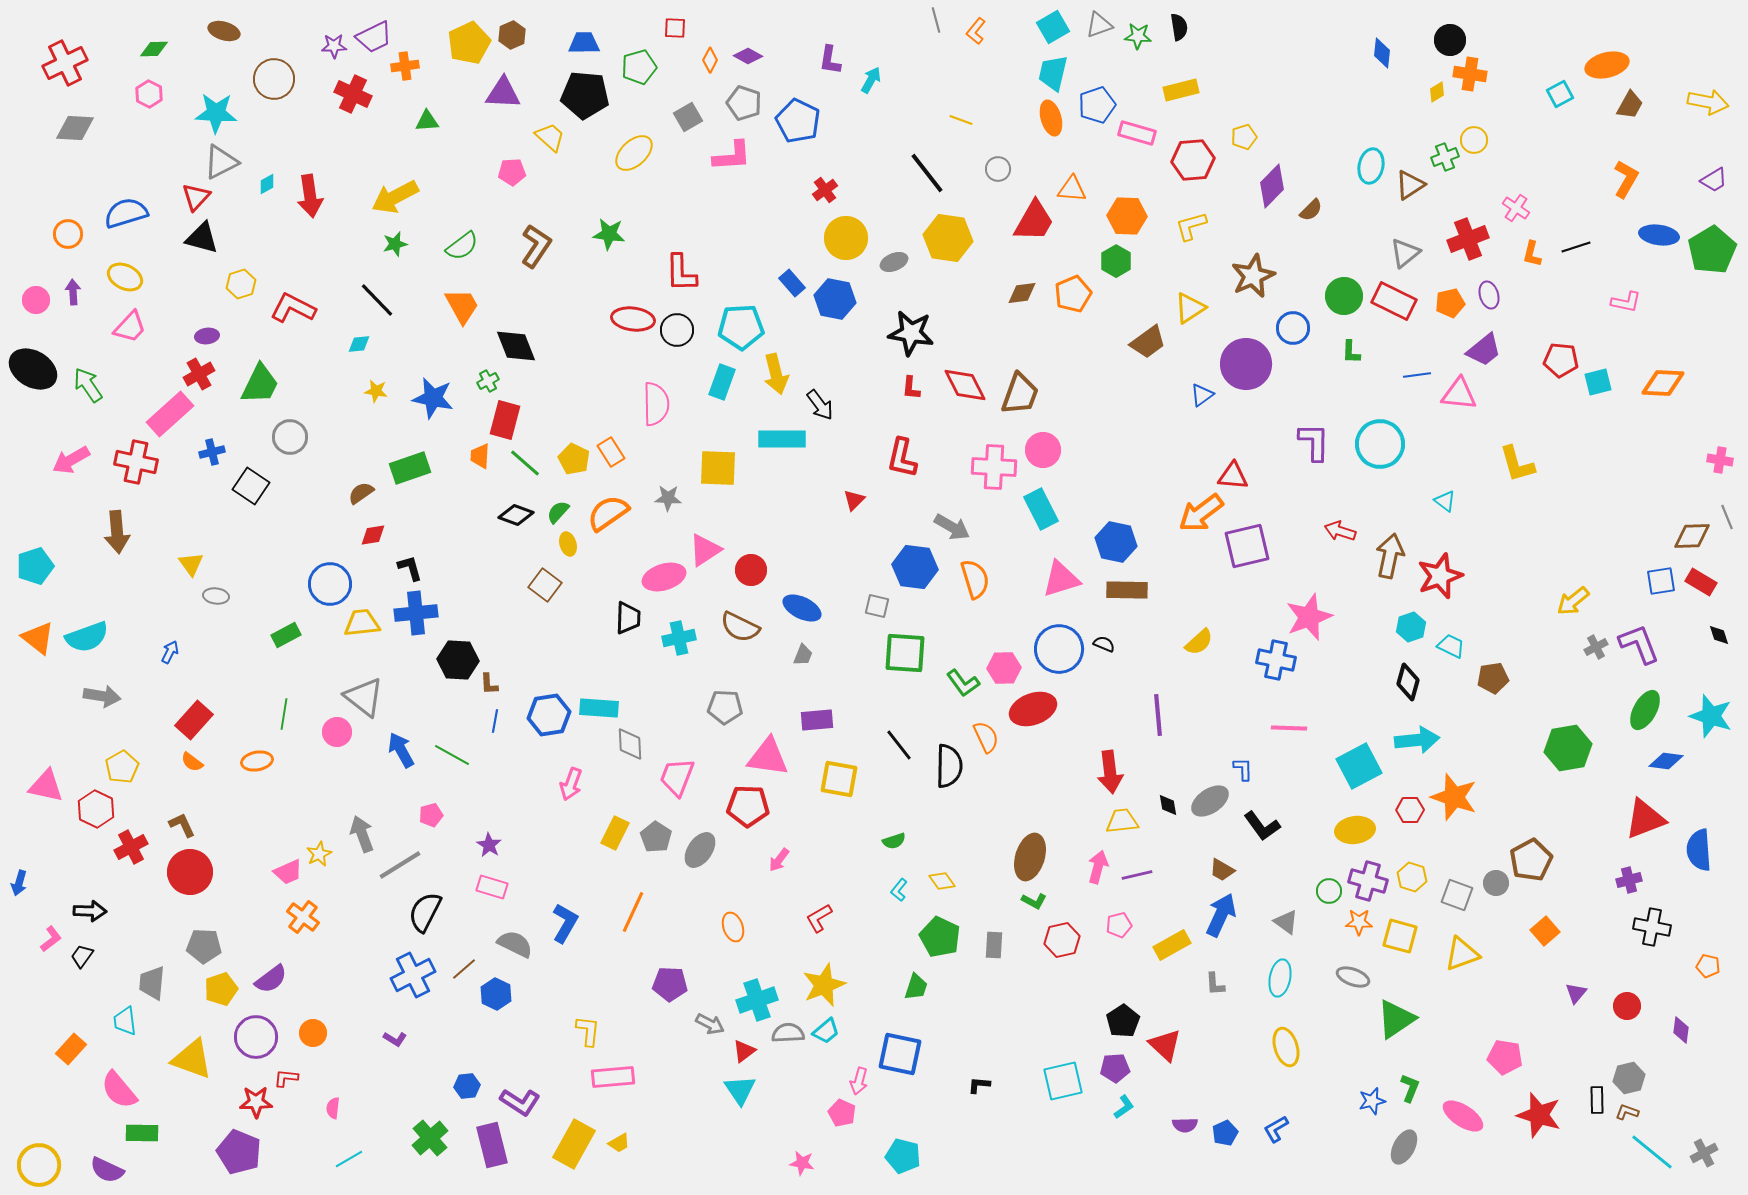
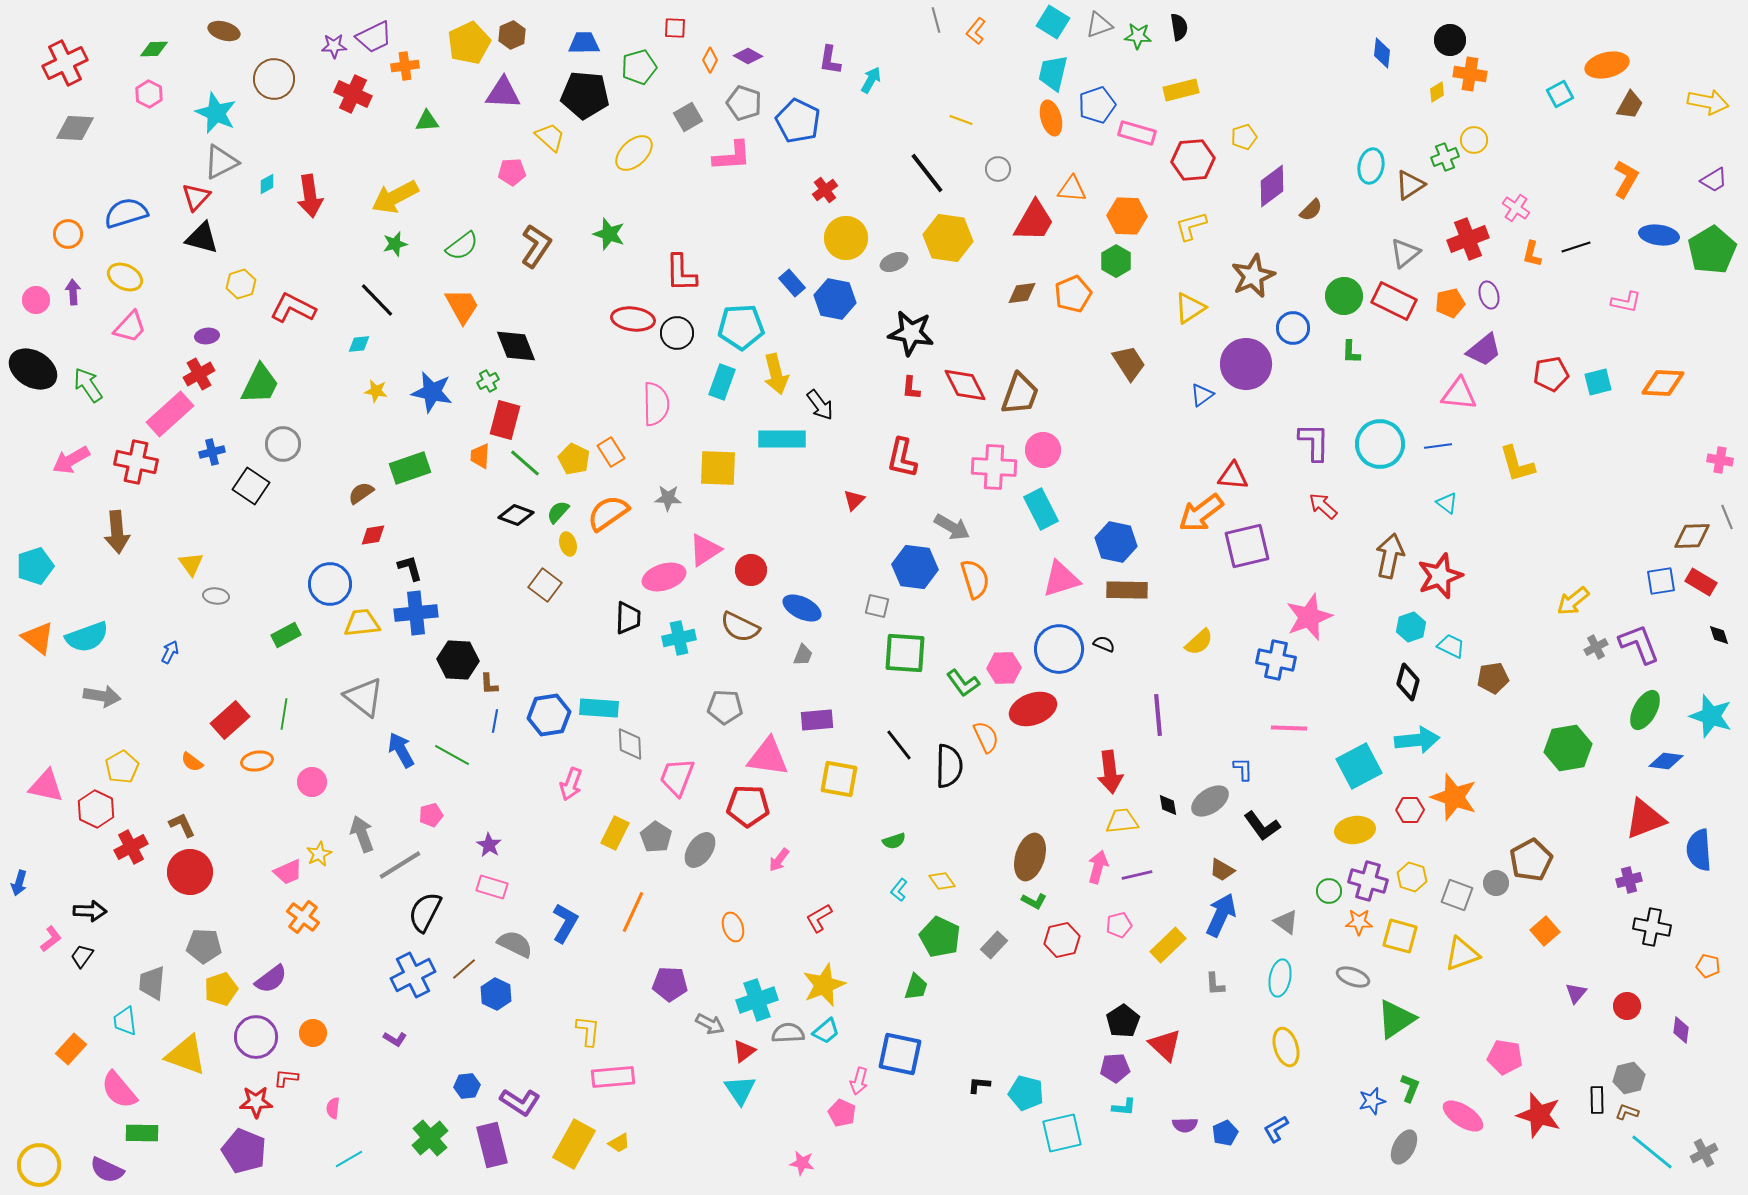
cyan square at (1053, 27): moved 5 px up; rotated 28 degrees counterclockwise
cyan star at (216, 113): rotated 21 degrees clockwise
purple diamond at (1272, 186): rotated 9 degrees clockwise
green star at (609, 234): rotated 12 degrees clockwise
black circle at (677, 330): moved 3 px down
brown trapezoid at (1148, 342): moved 19 px left, 21 px down; rotated 87 degrees counterclockwise
red pentagon at (1561, 360): moved 10 px left, 14 px down; rotated 16 degrees counterclockwise
blue line at (1417, 375): moved 21 px right, 71 px down
blue star at (433, 398): moved 1 px left, 6 px up
gray circle at (290, 437): moved 7 px left, 7 px down
cyan triangle at (1445, 501): moved 2 px right, 2 px down
red arrow at (1340, 531): moved 17 px left, 25 px up; rotated 24 degrees clockwise
red rectangle at (194, 720): moved 36 px right; rotated 6 degrees clockwise
pink circle at (337, 732): moved 25 px left, 50 px down
gray rectangle at (994, 945): rotated 40 degrees clockwise
yellow rectangle at (1172, 945): moved 4 px left; rotated 15 degrees counterclockwise
yellow triangle at (192, 1059): moved 6 px left, 4 px up
cyan square at (1063, 1081): moved 1 px left, 52 px down
cyan L-shape at (1124, 1107): rotated 40 degrees clockwise
purple pentagon at (239, 1152): moved 5 px right, 1 px up
cyan pentagon at (903, 1156): moved 123 px right, 63 px up
